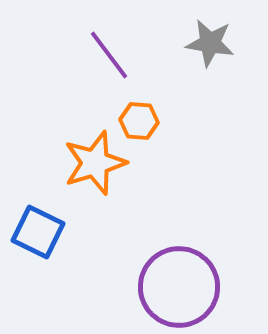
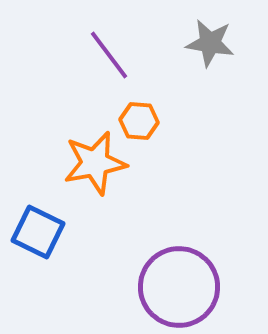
orange star: rotated 6 degrees clockwise
